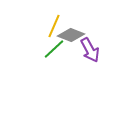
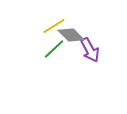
yellow line: rotated 35 degrees clockwise
gray diamond: rotated 24 degrees clockwise
